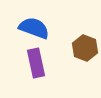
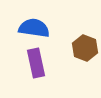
blue semicircle: rotated 12 degrees counterclockwise
